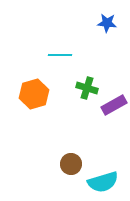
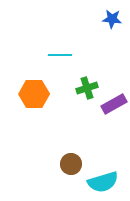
blue star: moved 5 px right, 4 px up
green cross: rotated 35 degrees counterclockwise
orange hexagon: rotated 16 degrees clockwise
purple rectangle: moved 1 px up
